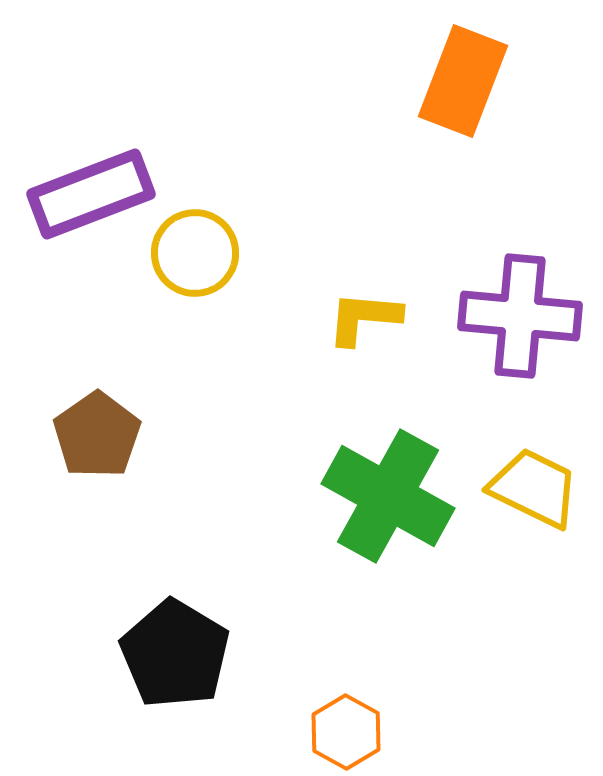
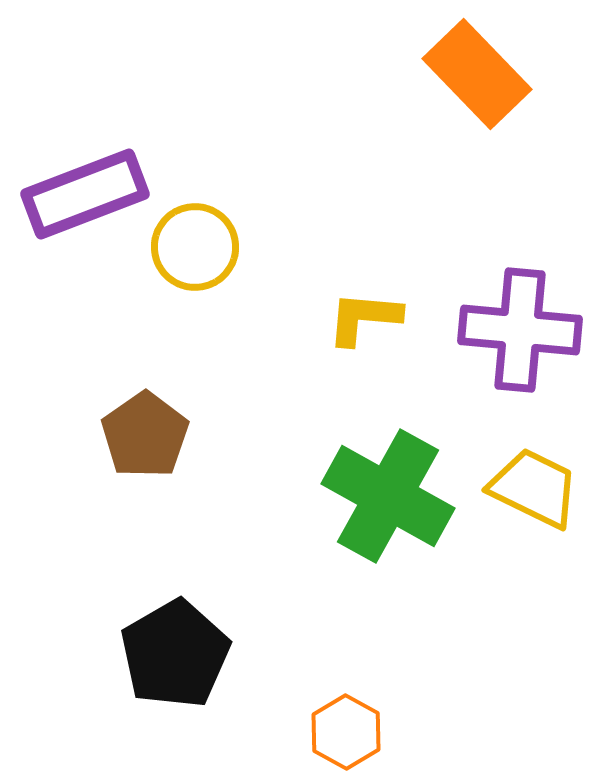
orange rectangle: moved 14 px right, 7 px up; rotated 65 degrees counterclockwise
purple rectangle: moved 6 px left
yellow circle: moved 6 px up
purple cross: moved 14 px down
brown pentagon: moved 48 px right
black pentagon: rotated 11 degrees clockwise
